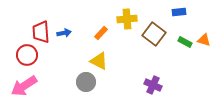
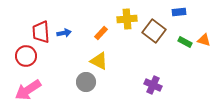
brown square: moved 3 px up
red circle: moved 1 px left, 1 px down
pink arrow: moved 4 px right, 4 px down
